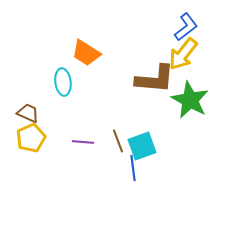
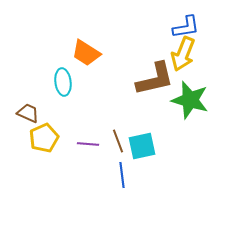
blue L-shape: rotated 28 degrees clockwise
yellow arrow: rotated 16 degrees counterclockwise
brown L-shape: rotated 18 degrees counterclockwise
green star: rotated 12 degrees counterclockwise
yellow pentagon: moved 13 px right
purple line: moved 5 px right, 2 px down
cyan square: rotated 8 degrees clockwise
blue line: moved 11 px left, 7 px down
